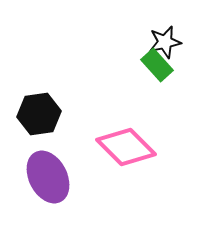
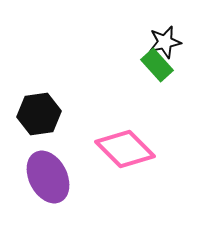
pink diamond: moved 1 px left, 2 px down
